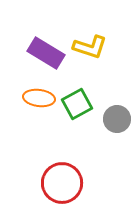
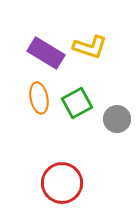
orange ellipse: rotated 72 degrees clockwise
green square: moved 1 px up
